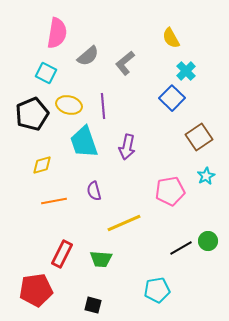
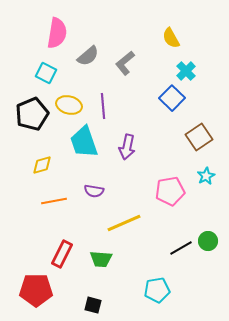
purple semicircle: rotated 66 degrees counterclockwise
red pentagon: rotated 8 degrees clockwise
